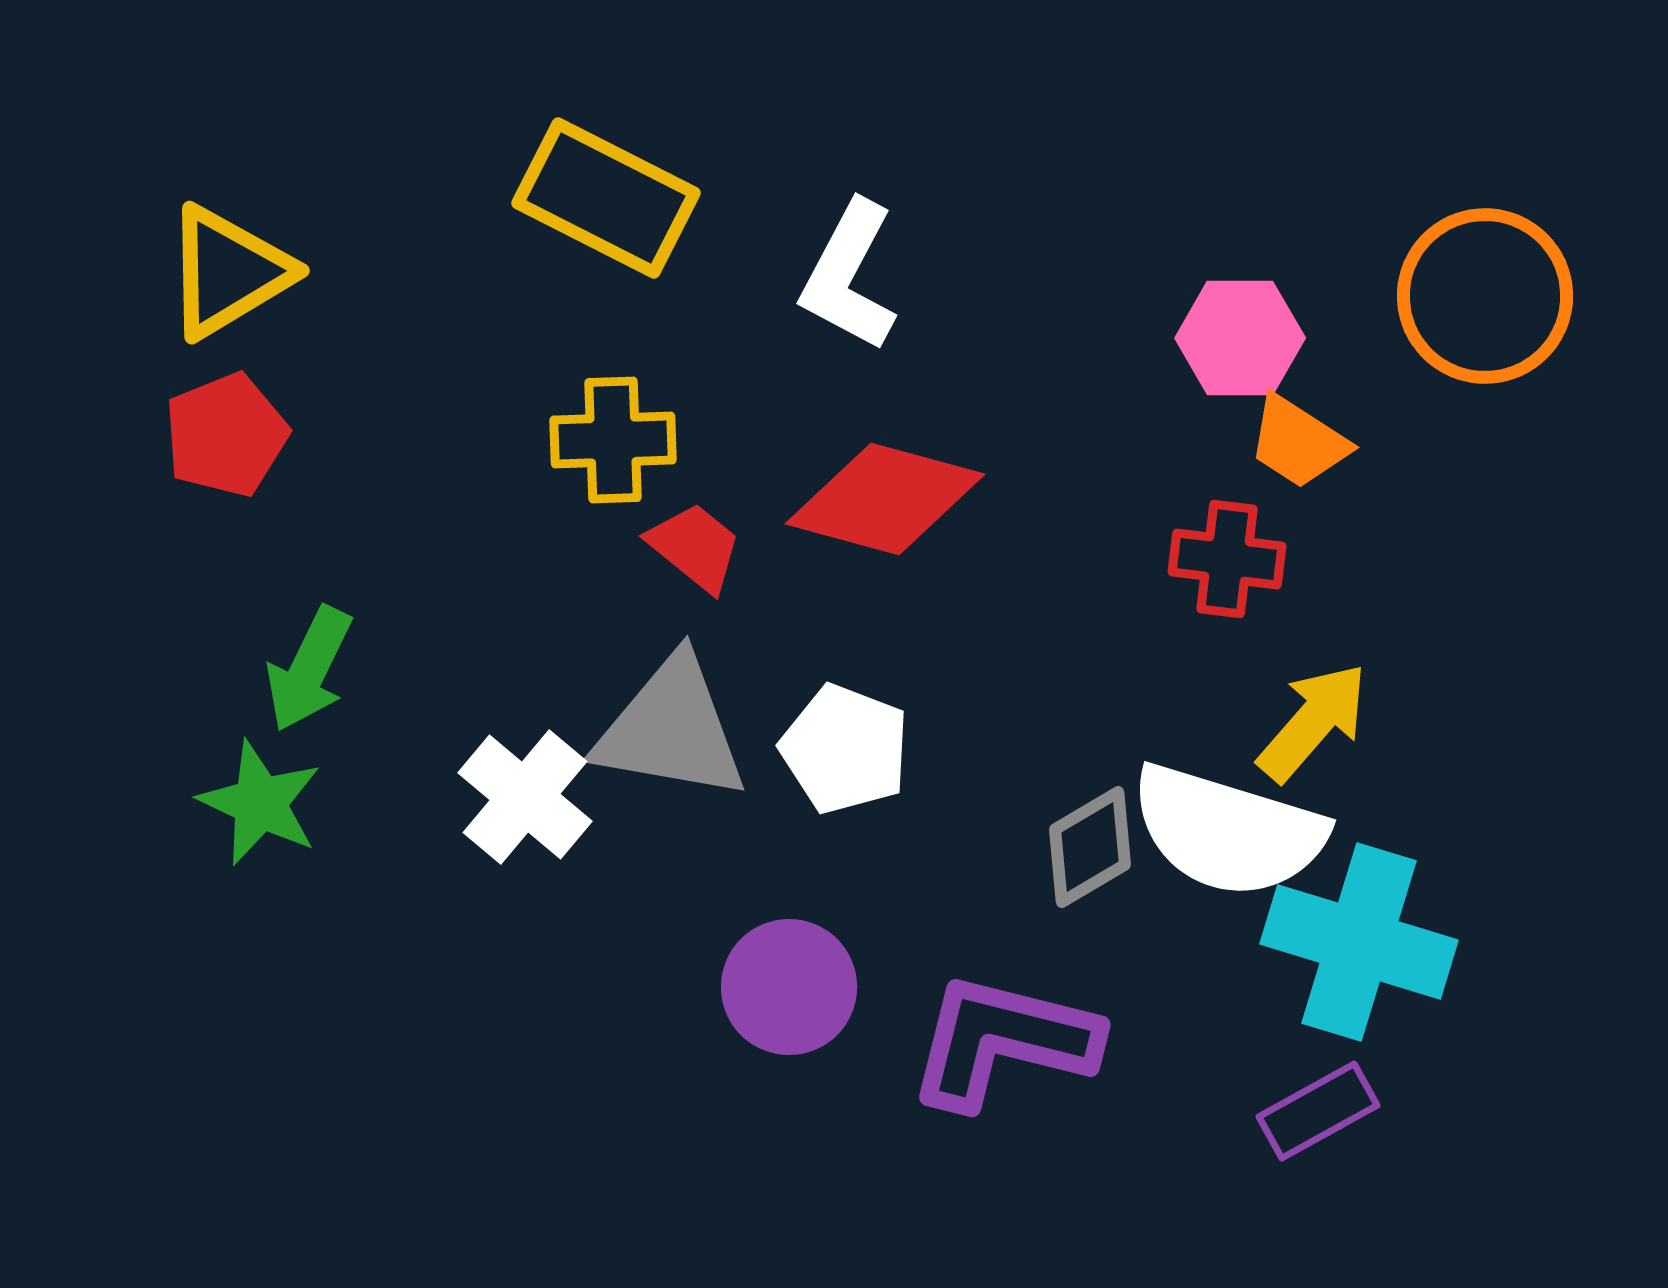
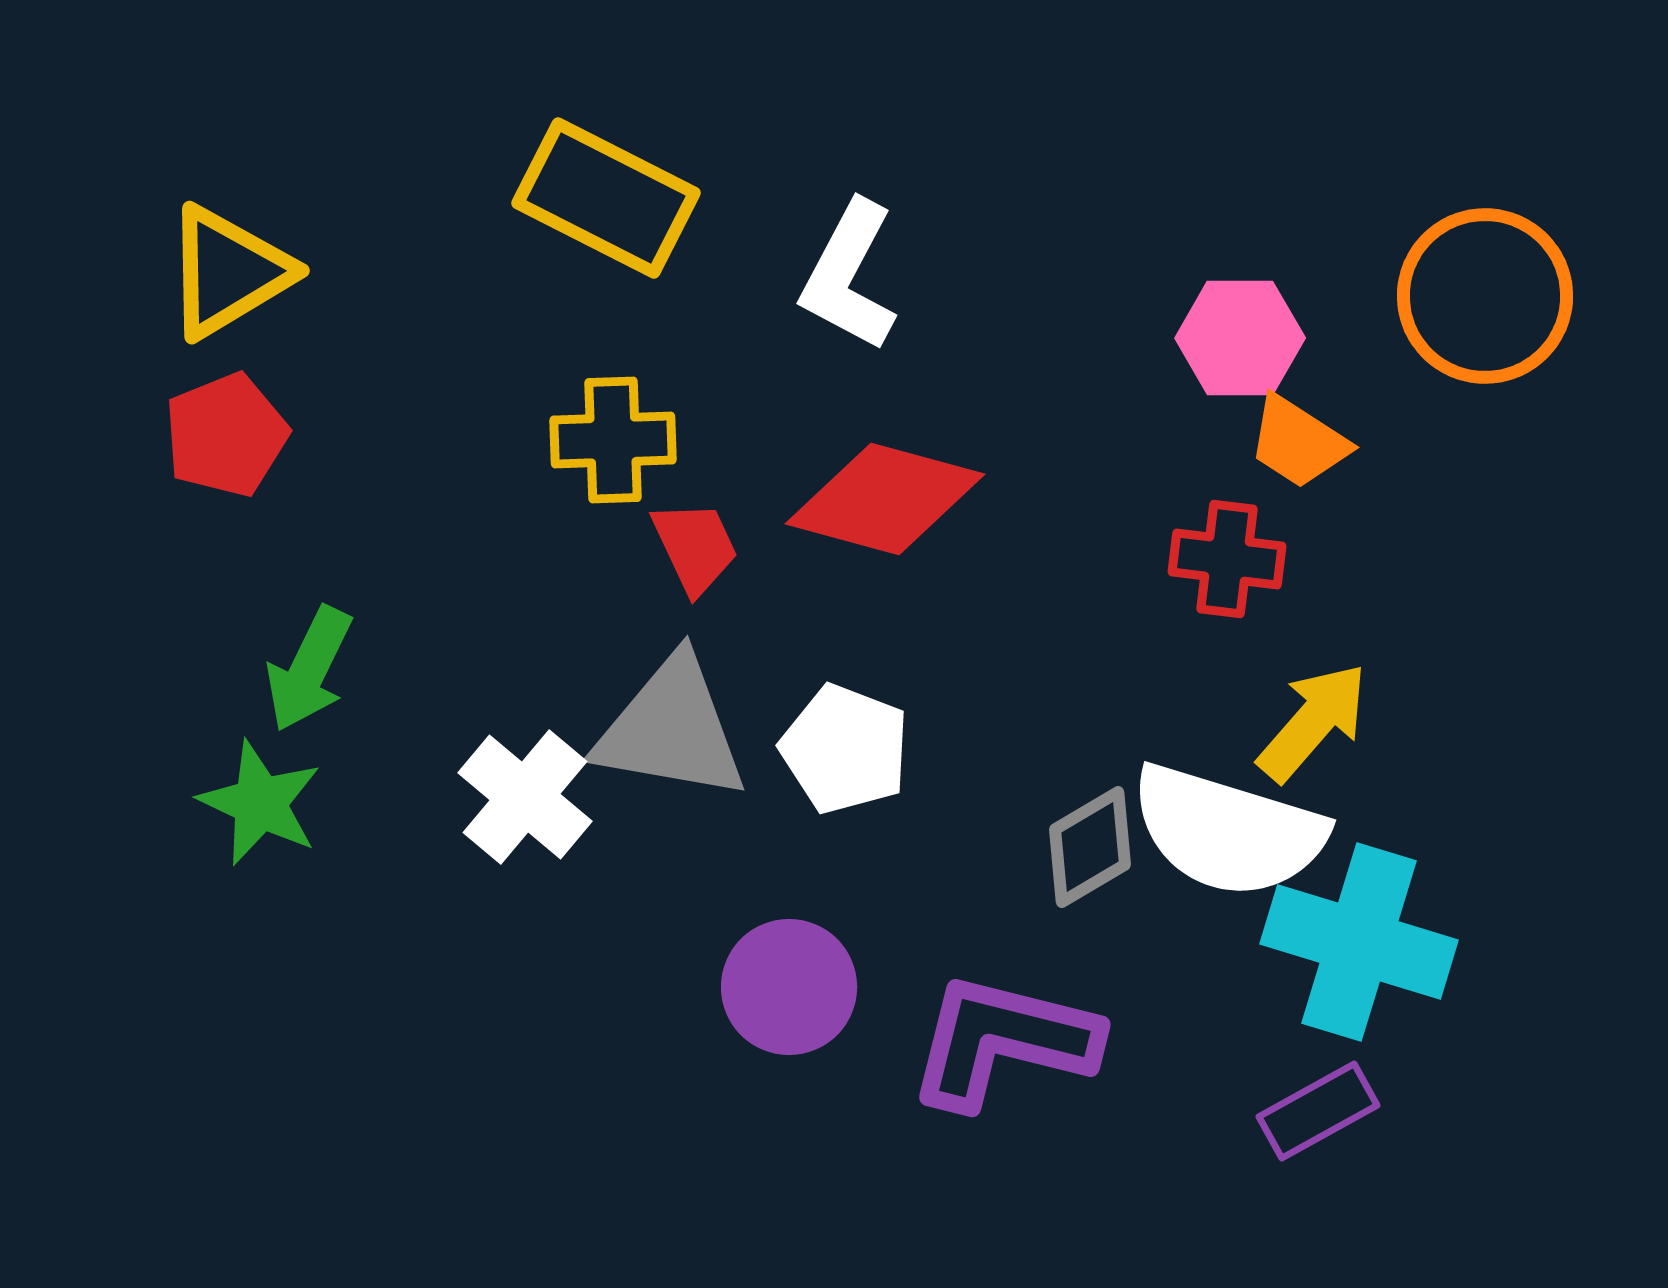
red trapezoid: rotated 26 degrees clockwise
